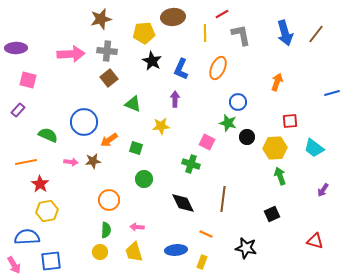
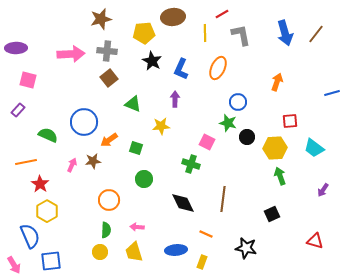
pink arrow at (71, 162): moved 1 px right, 3 px down; rotated 72 degrees counterclockwise
yellow hexagon at (47, 211): rotated 20 degrees counterclockwise
blue semicircle at (27, 237): moved 3 px right, 1 px up; rotated 70 degrees clockwise
